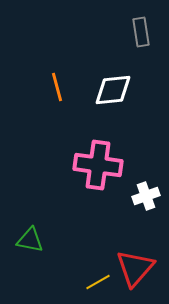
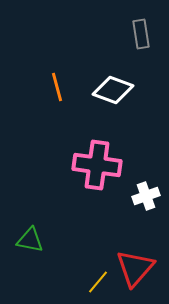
gray rectangle: moved 2 px down
white diamond: rotated 27 degrees clockwise
pink cross: moved 1 px left
yellow line: rotated 20 degrees counterclockwise
